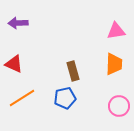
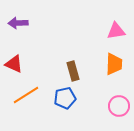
orange line: moved 4 px right, 3 px up
